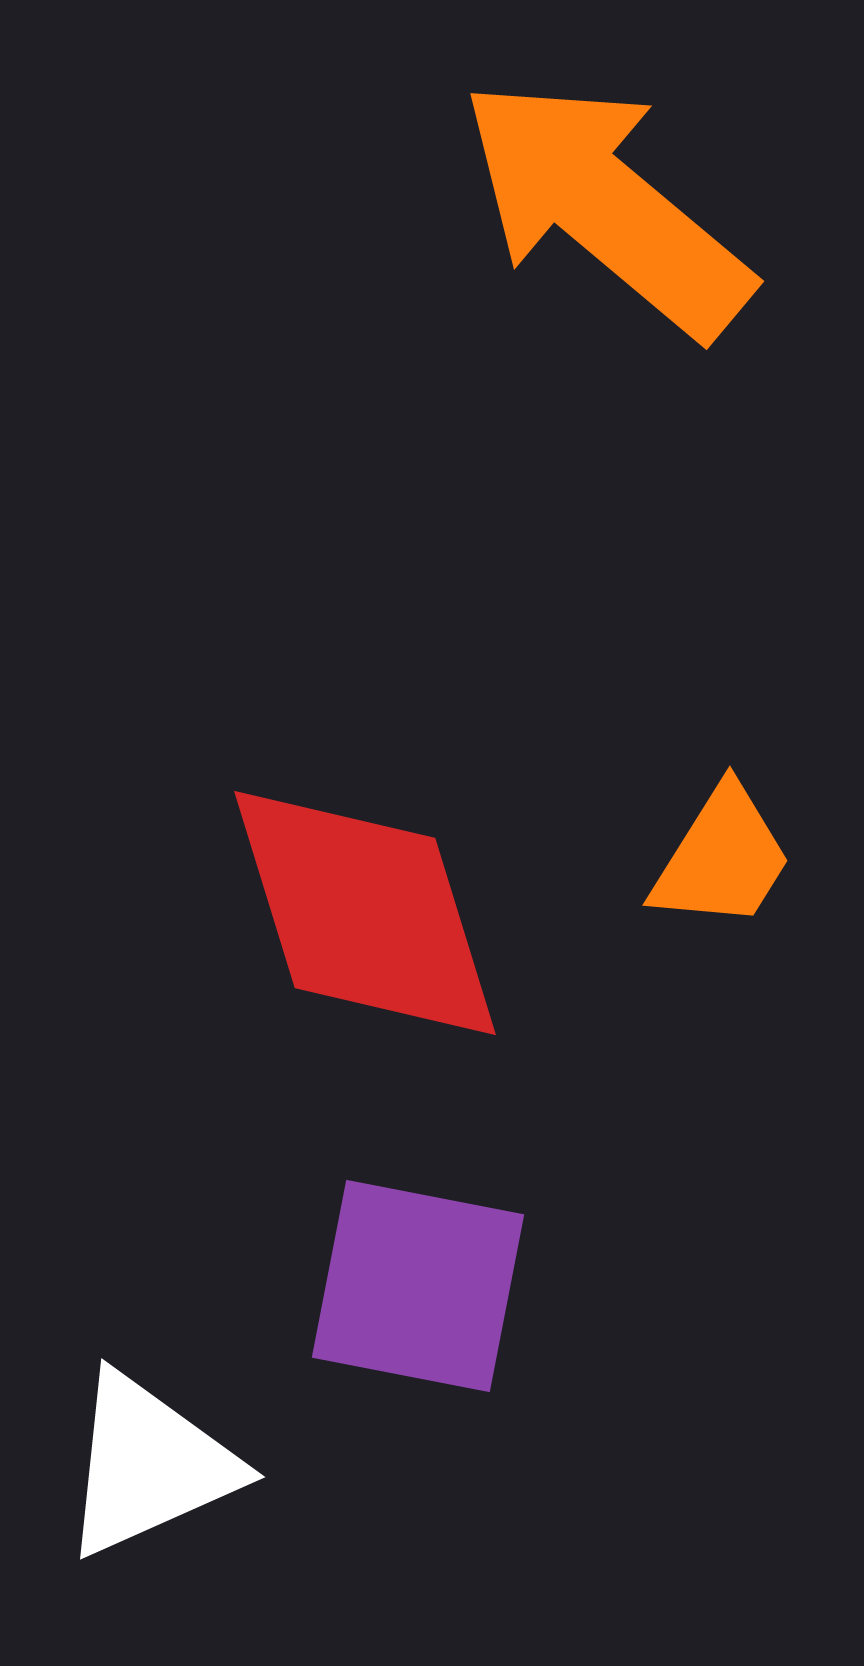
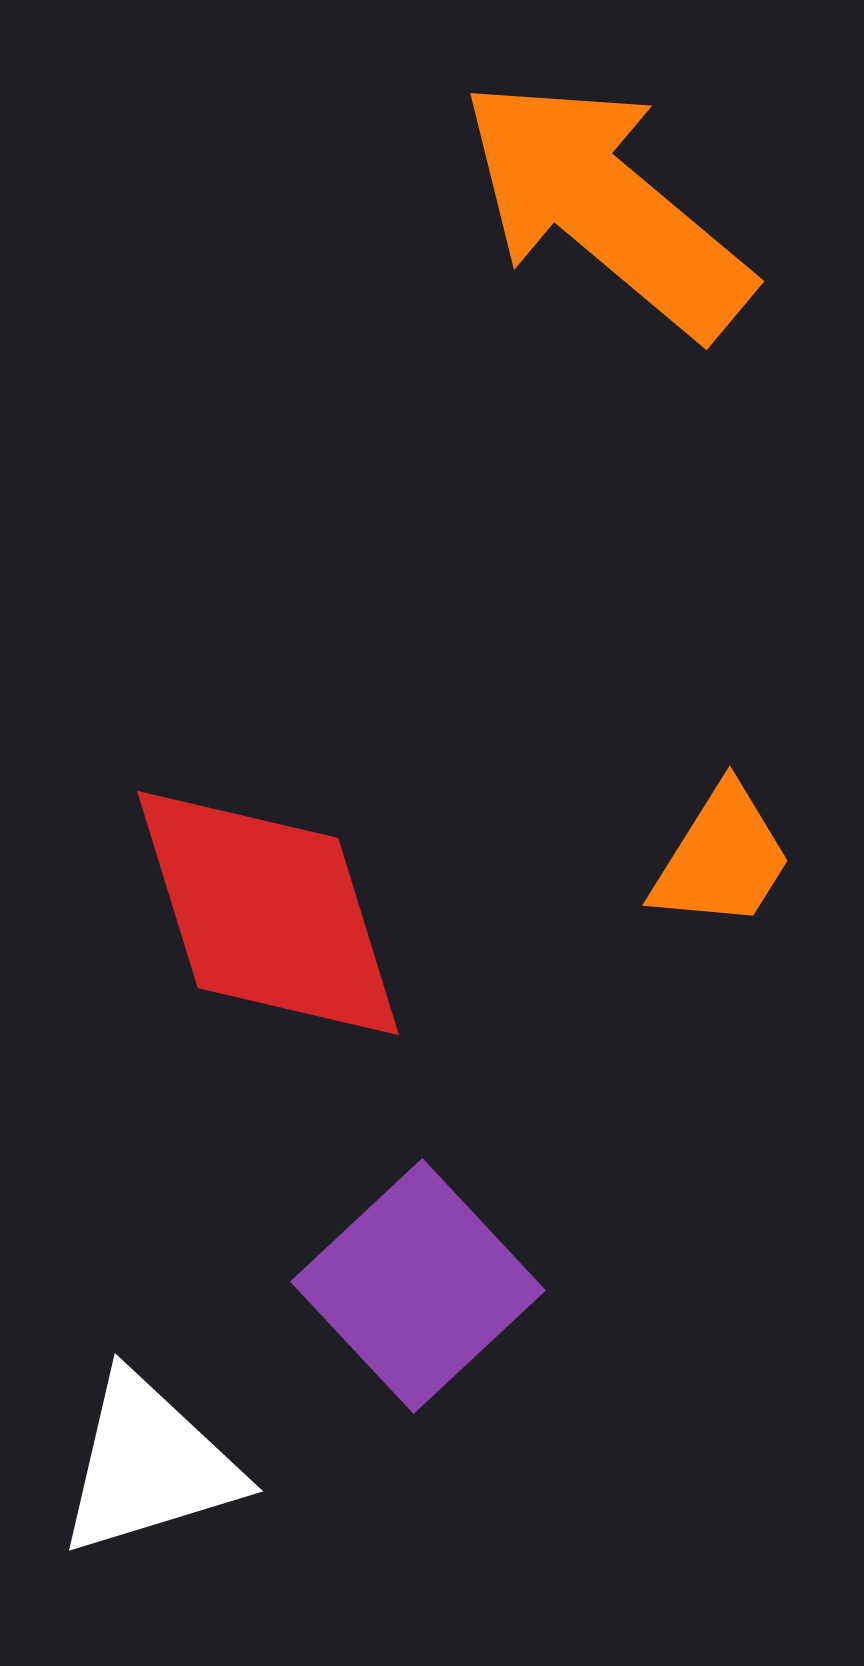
red diamond: moved 97 px left
purple square: rotated 36 degrees clockwise
white triangle: rotated 7 degrees clockwise
